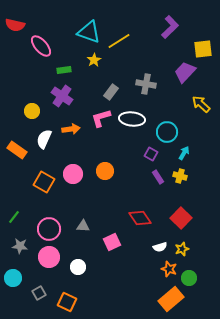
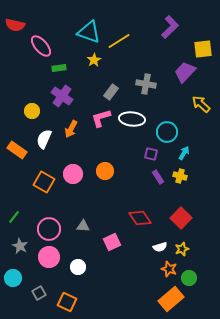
green rectangle at (64, 70): moved 5 px left, 2 px up
orange arrow at (71, 129): rotated 126 degrees clockwise
purple square at (151, 154): rotated 16 degrees counterclockwise
gray star at (20, 246): rotated 21 degrees clockwise
